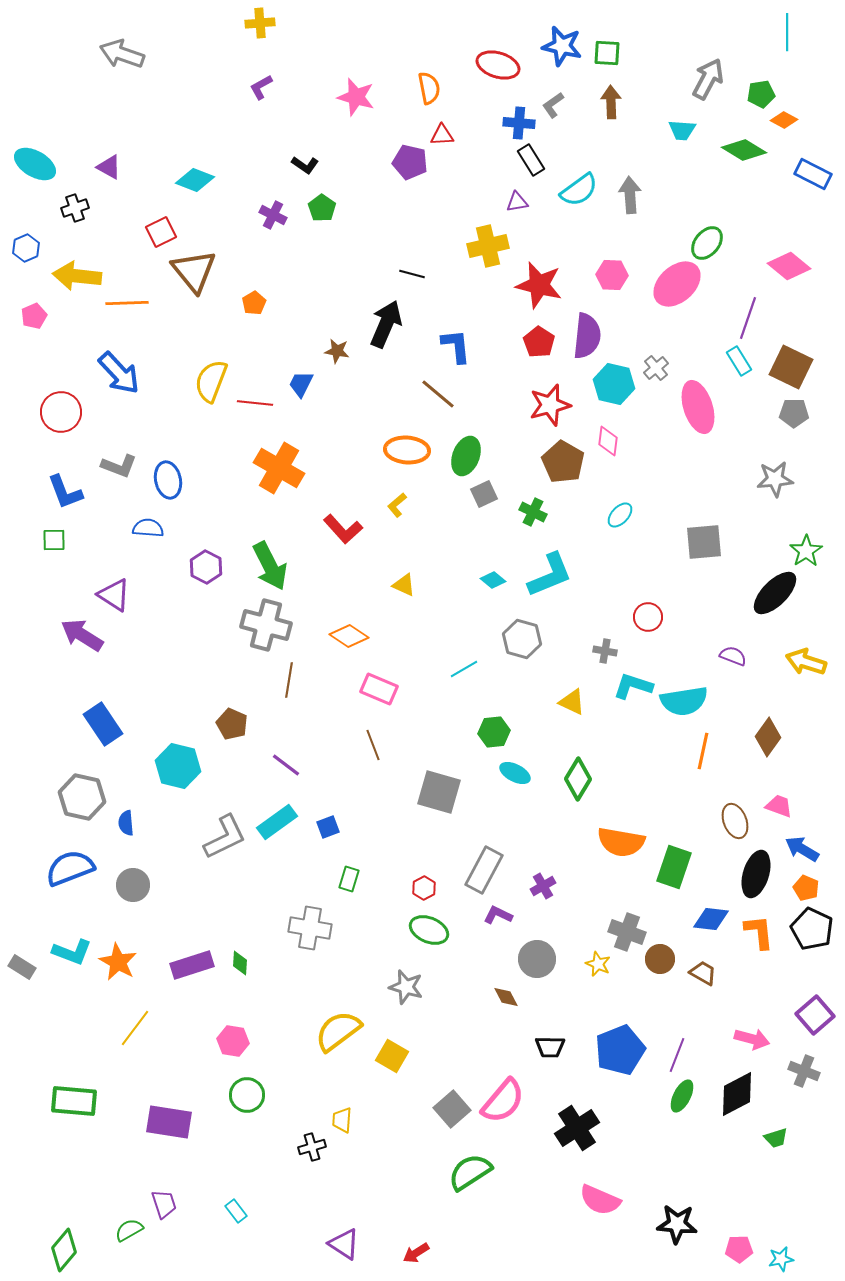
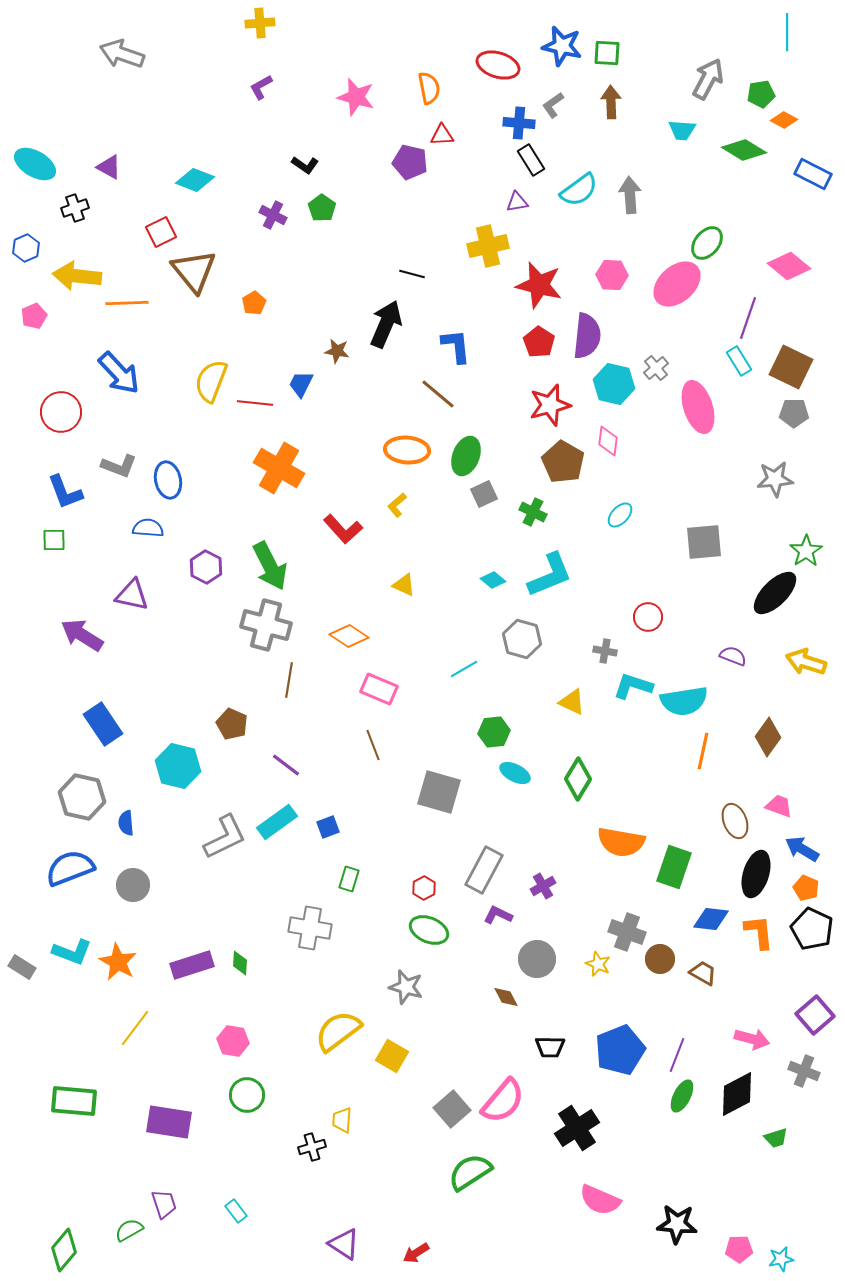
purple triangle at (114, 595): moved 18 px right; rotated 21 degrees counterclockwise
